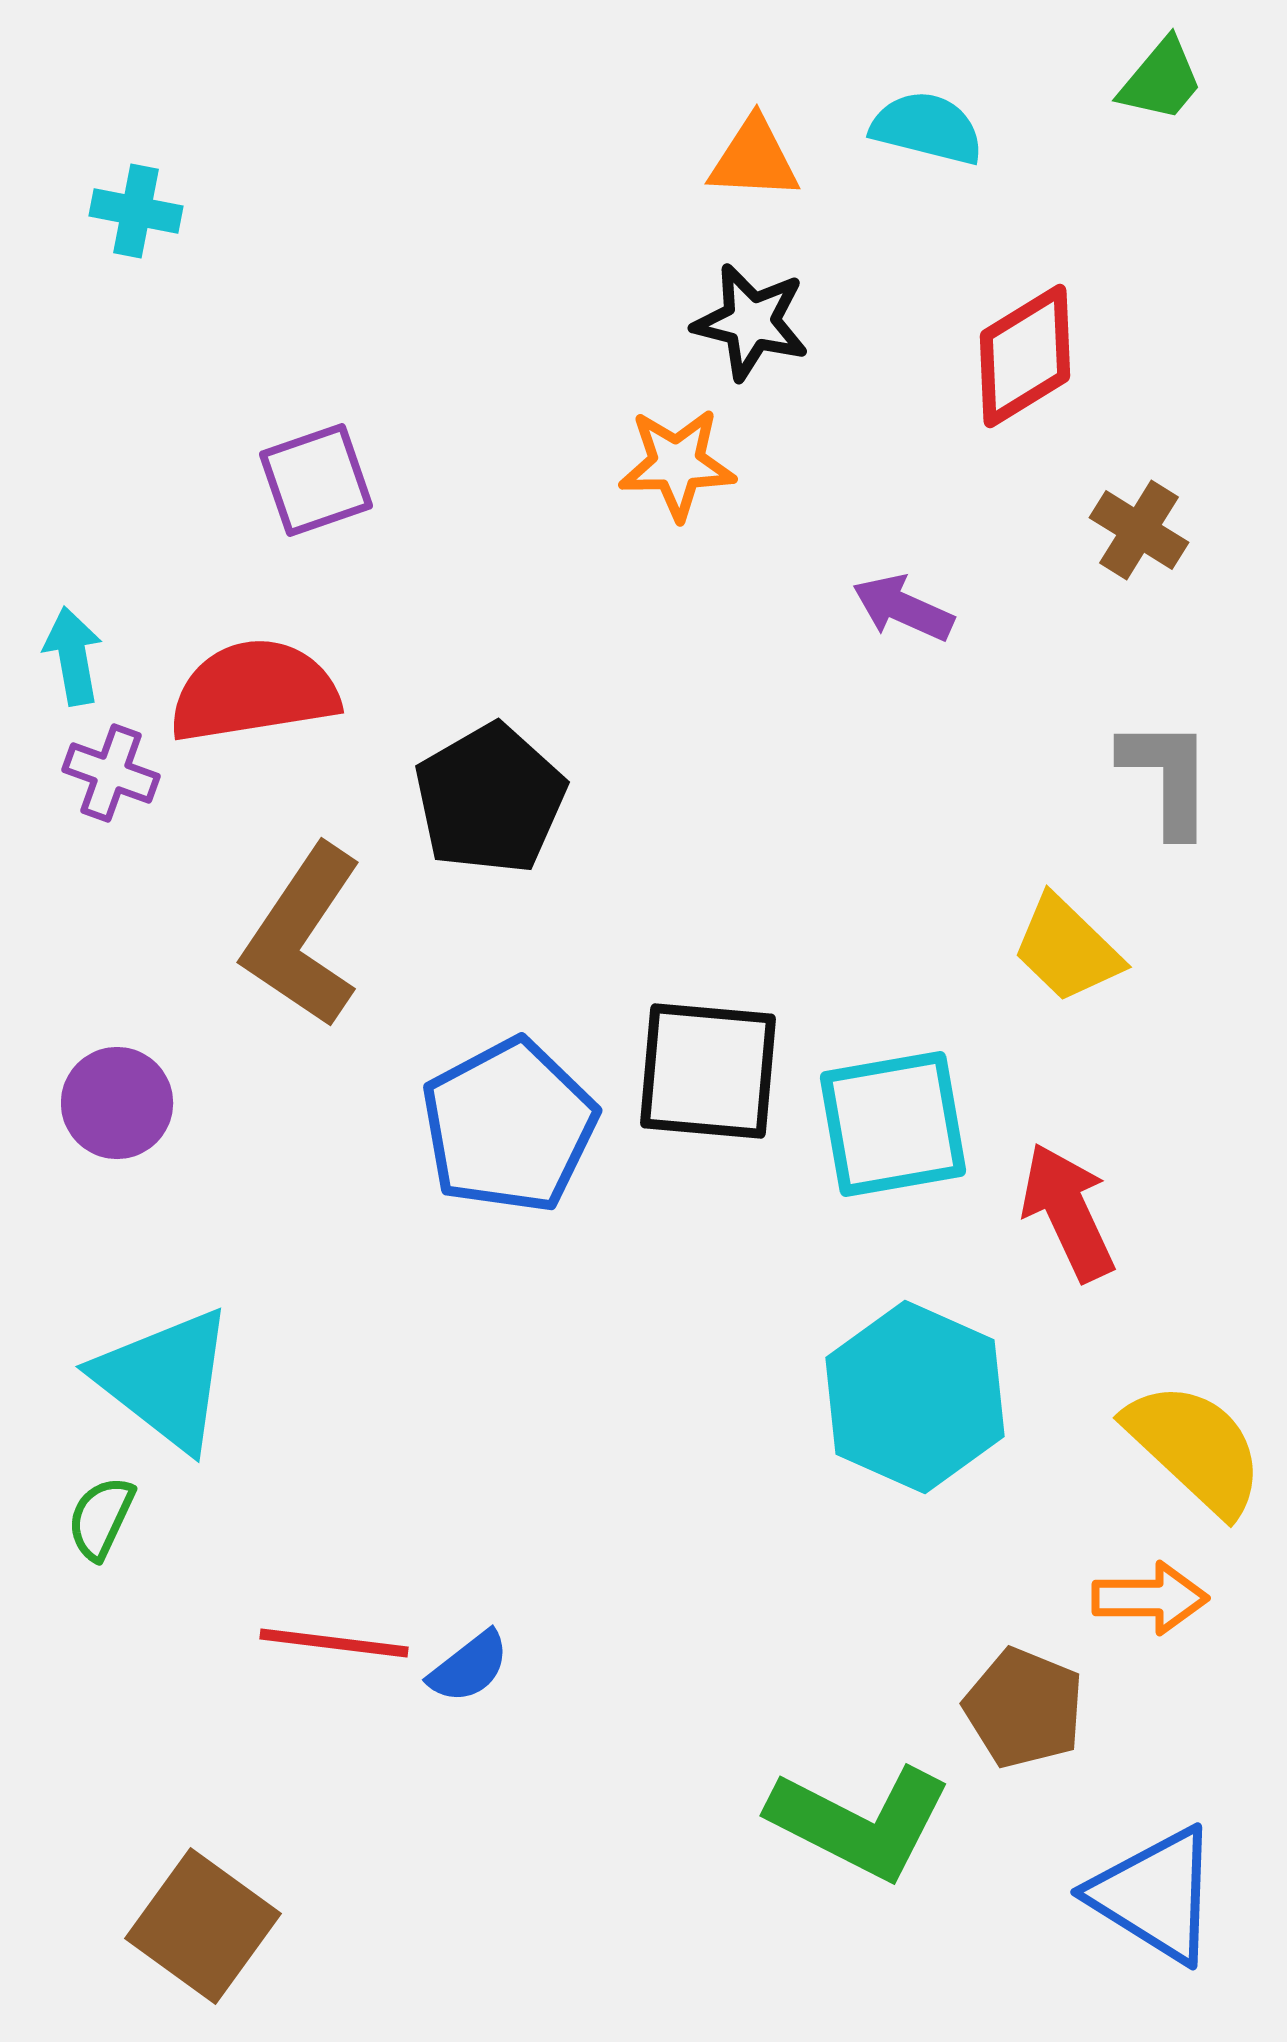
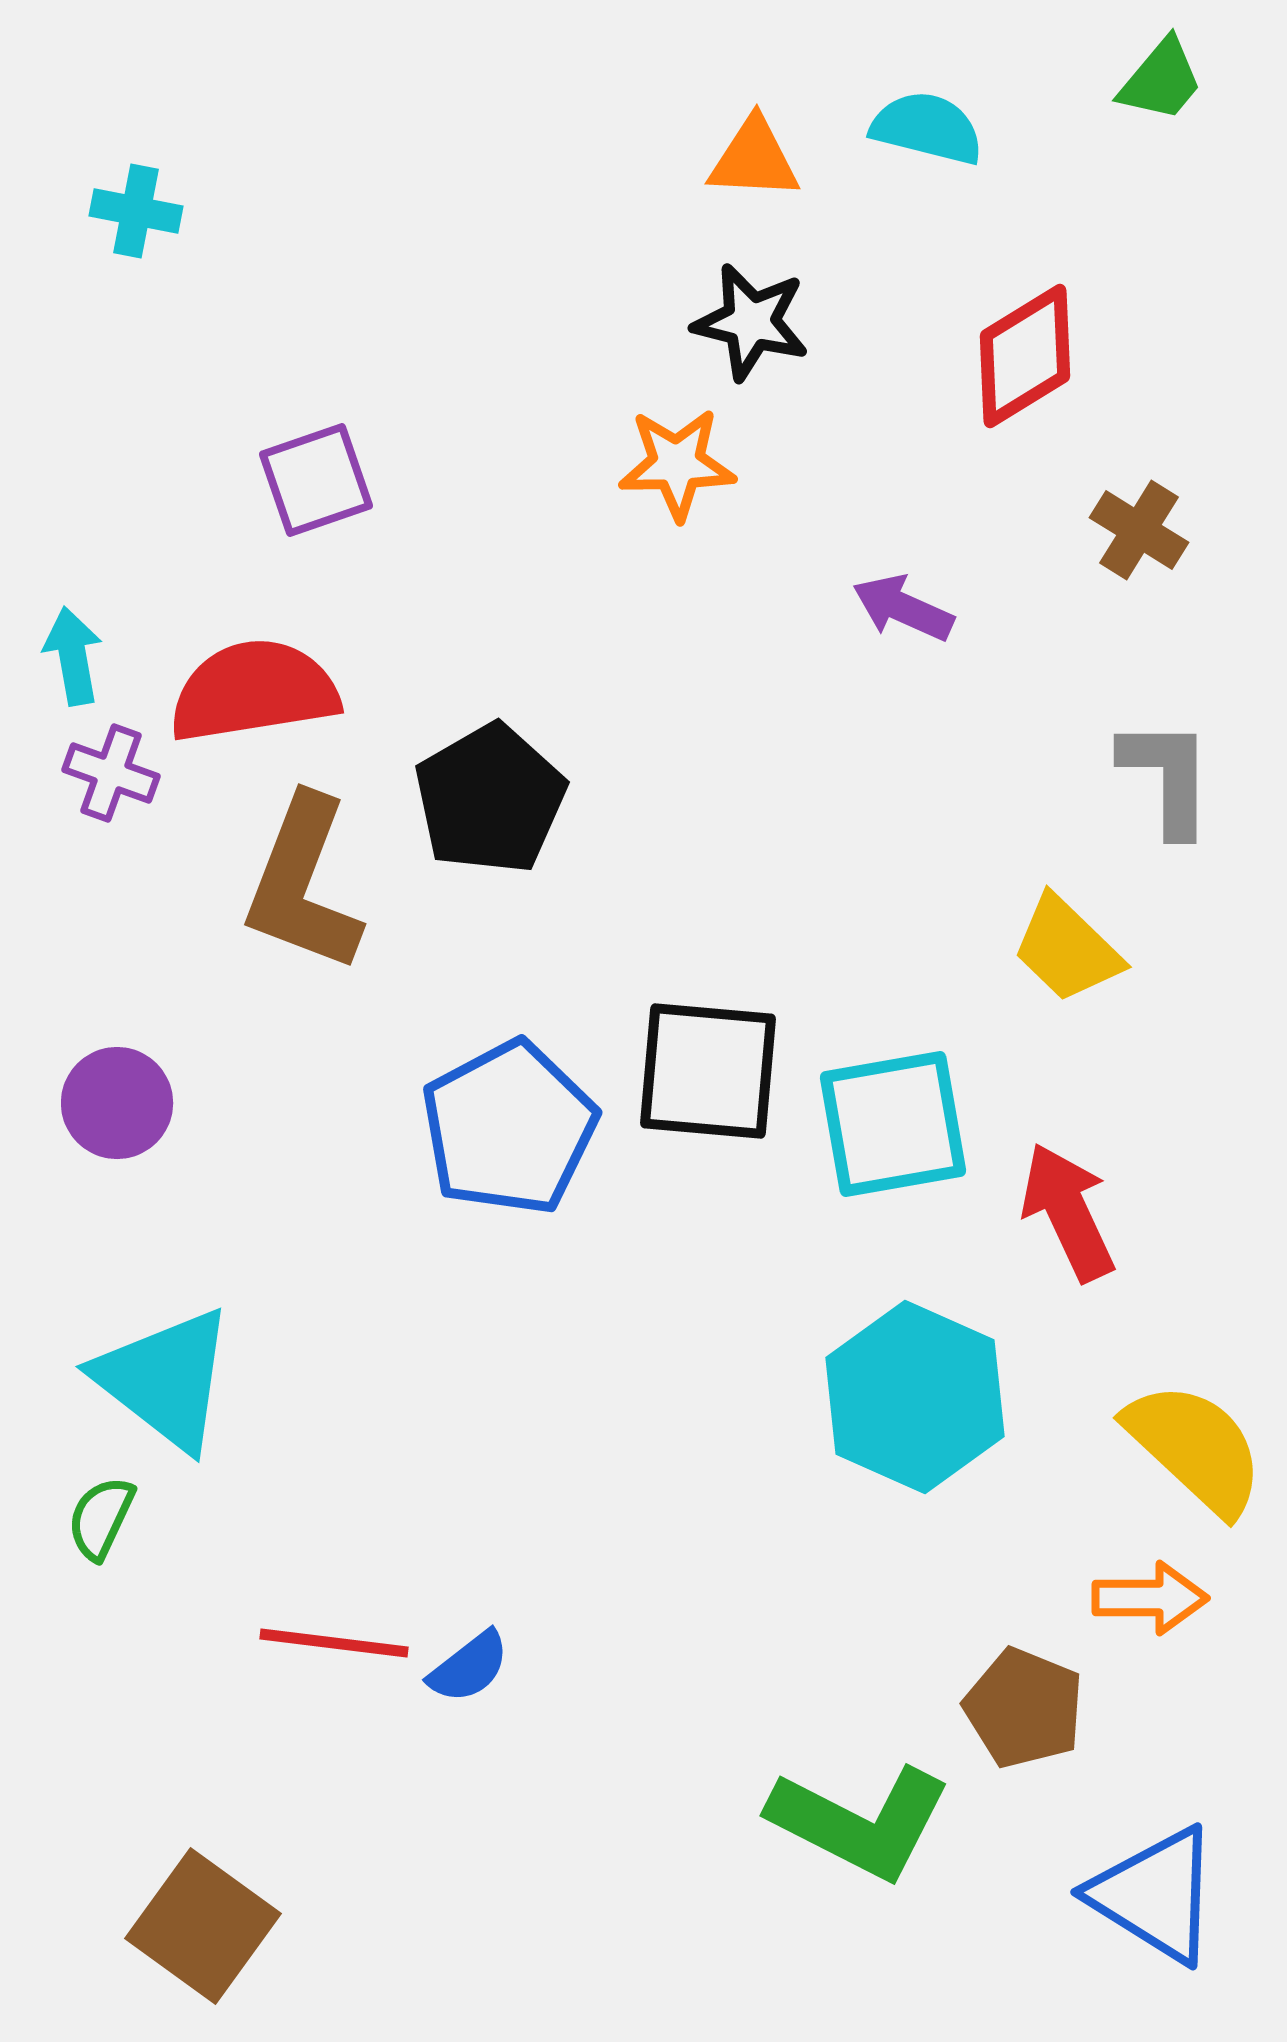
brown L-shape: moved 52 px up; rotated 13 degrees counterclockwise
blue pentagon: moved 2 px down
